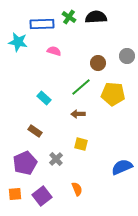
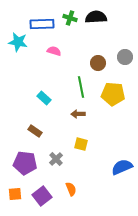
green cross: moved 1 px right, 1 px down; rotated 16 degrees counterclockwise
gray circle: moved 2 px left, 1 px down
green line: rotated 60 degrees counterclockwise
purple pentagon: rotated 30 degrees clockwise
orange semicircle: moved 6 px left
